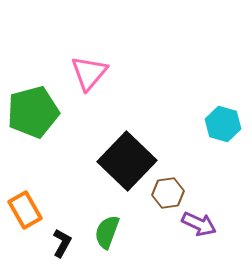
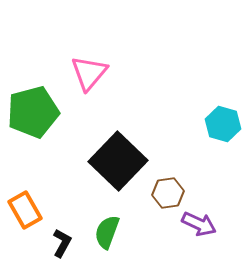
black square: moved 9 px left
